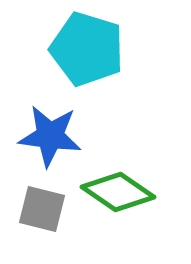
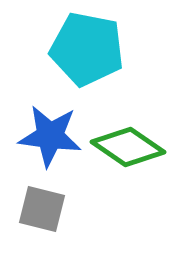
cyan pentagon: rotated 6 degrees counterclockwise
green diamond: moved 10 px right, 45 px up
